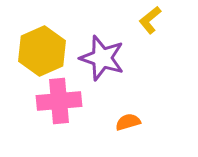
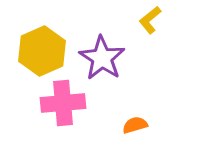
purple star: rotated 15 degrees clockwise
pink cross: moved 4 px right, 2 px down
orange semicircle: moved 7 px right, 3 px down
